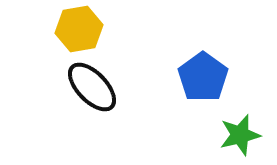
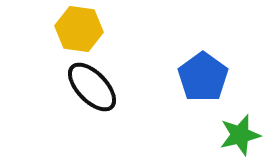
yellow hexagon: rotated 18 degrees clockwise
